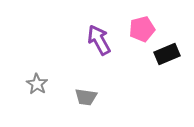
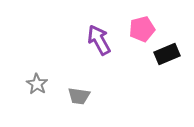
gray trapezoid: moved 7 px left, 1 px up
